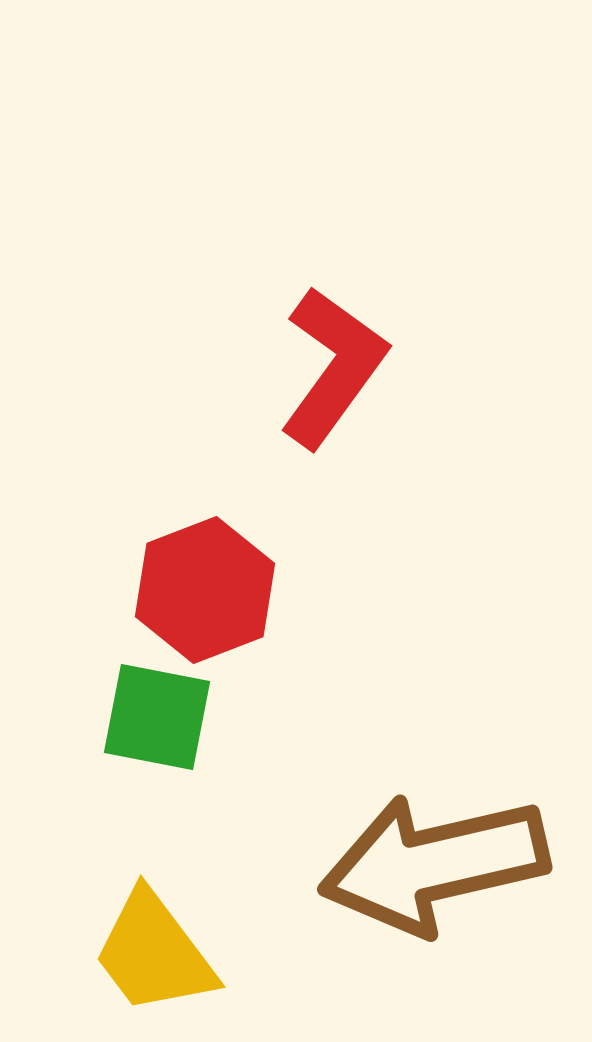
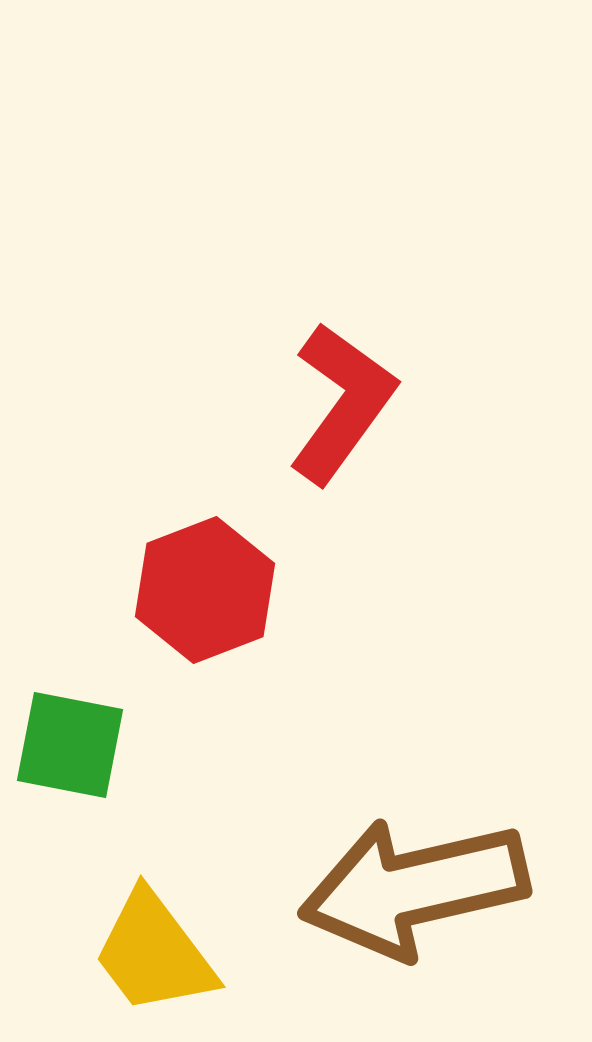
red L-shape: moved 9 px right, 36 px down
green square: moved 87 px left, 28 px down
brown arrow: moved 20 px left, 24 px down
